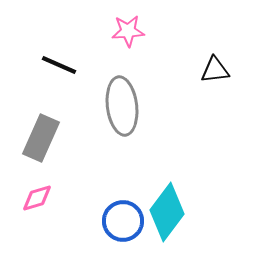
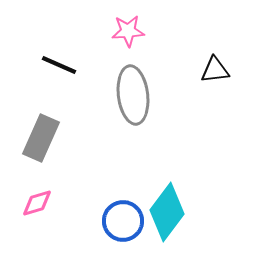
gray ellipse: moved 11 px right, 11 px up
pink diamond: moved 5 px down
